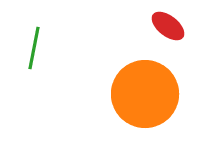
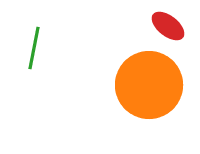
orange circle: moved 4 px right, 9 px up
